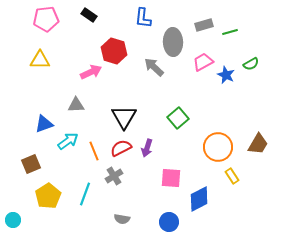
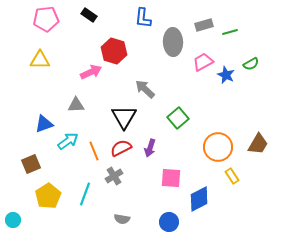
gray arrow: moved 9 px left, 22 px down
purple arrow: moved 3 px right
